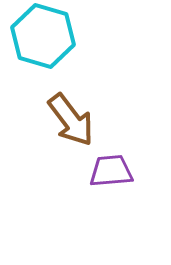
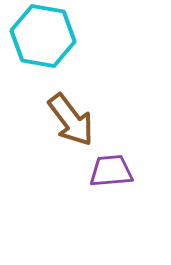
cyan hexagon: rotated 6 degrees counterclockwise
